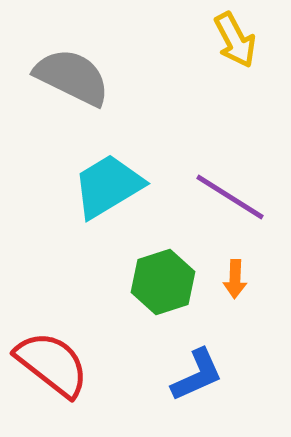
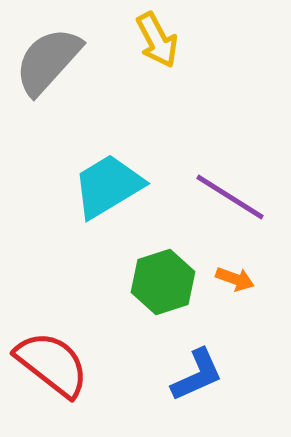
yellow arrow: moved 78 px left
gray semicircle: moved 24 px left, 16 px up; rotated 74 degrees counterclockwise
orange arrow: rotated 72 degrees counterclockwise
